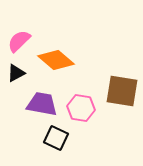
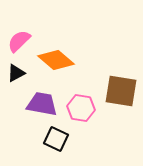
brown square: moved 1 px left
black square: moved 1 px down
